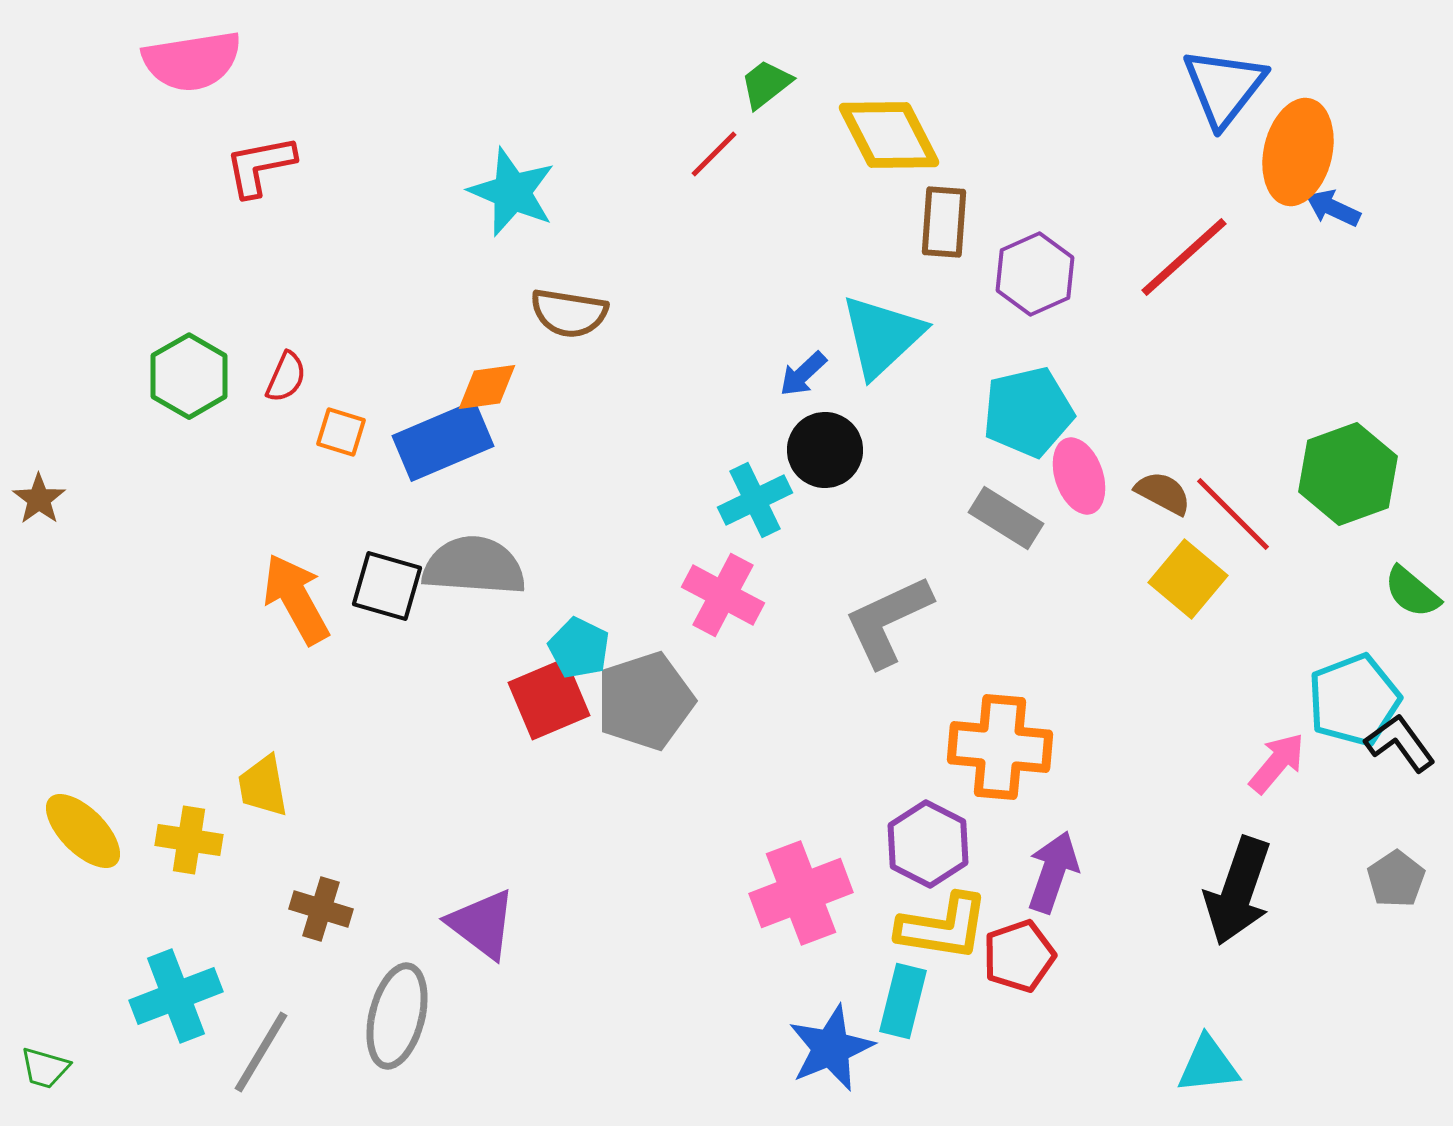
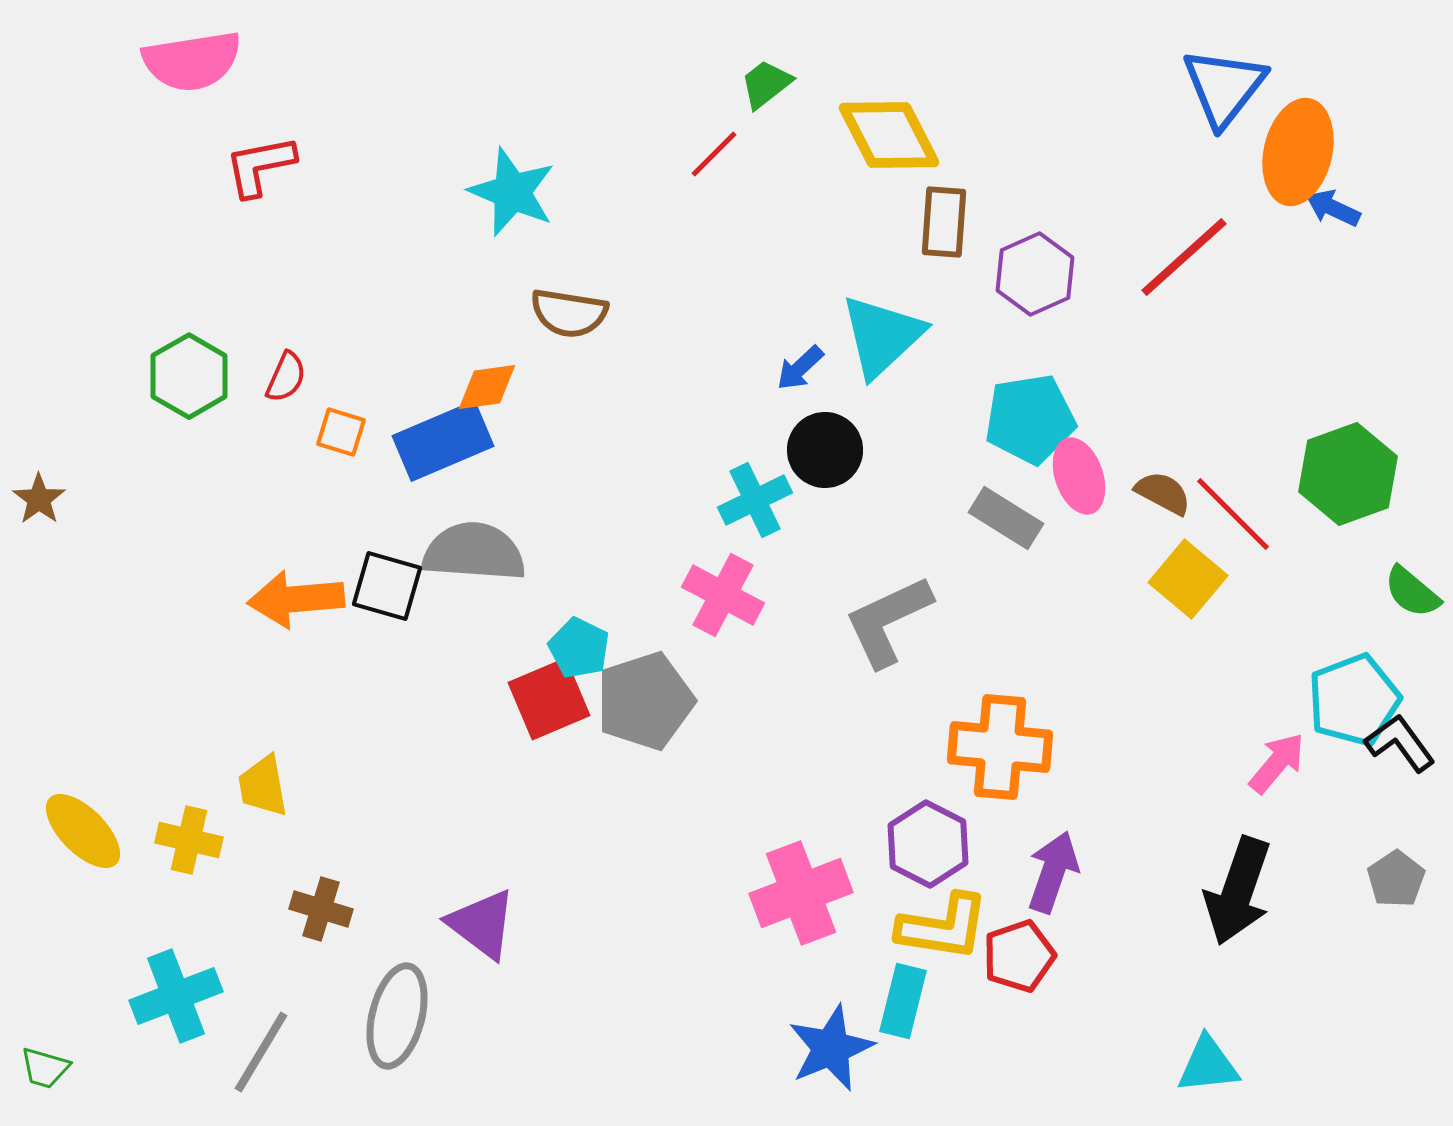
blue arrow at (803, 374): moved 3 px left, 6 px up
cyan pentagon at (1028, 412): moved 2 px right, 7 px down; rotated 4 degrees clockwise
gray semicircle at (474, 566): moved 14 px up
orange arrow at (296, 599): rotated 66 degrees counterclockwise
yellow cross at (189, 840): rotated 4 degrees clockwise
